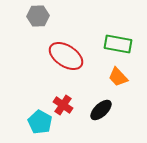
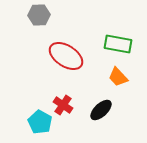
gray hexagon: moved 1 px right, 1 px up
